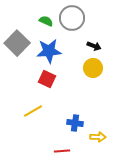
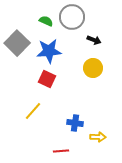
gray circle: moved 1 px up
black arrow: moved 6 px up
yellow line: rotated 18 degrees counterclockwise
red line: moved 1 px left
